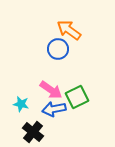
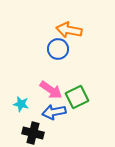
orange arrow: rotated 25 degrees counterclockwise
blue arrow: moved 3 px down
black cross: moved 1 px down; rotated 25 degrees counterclockwise
